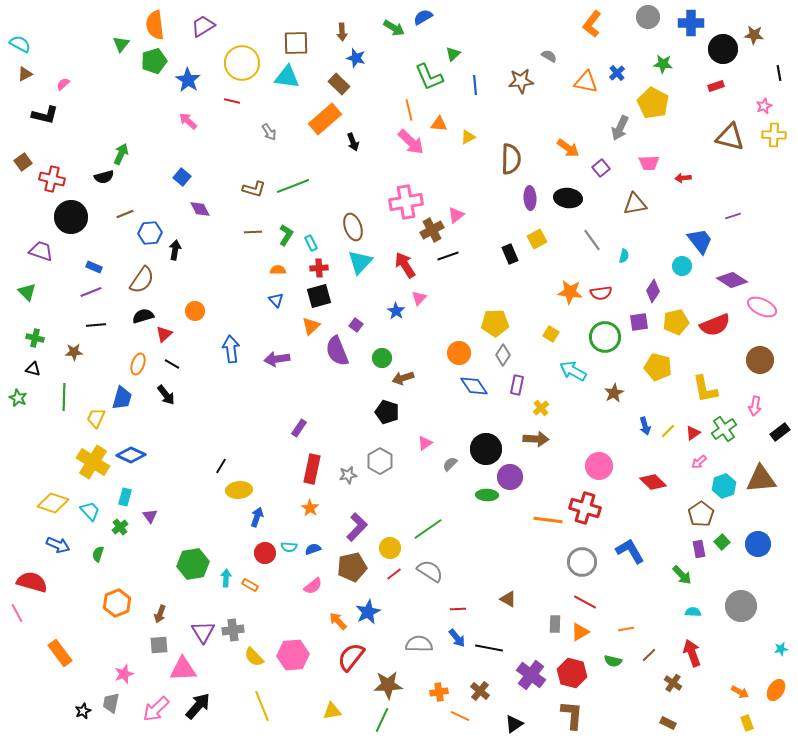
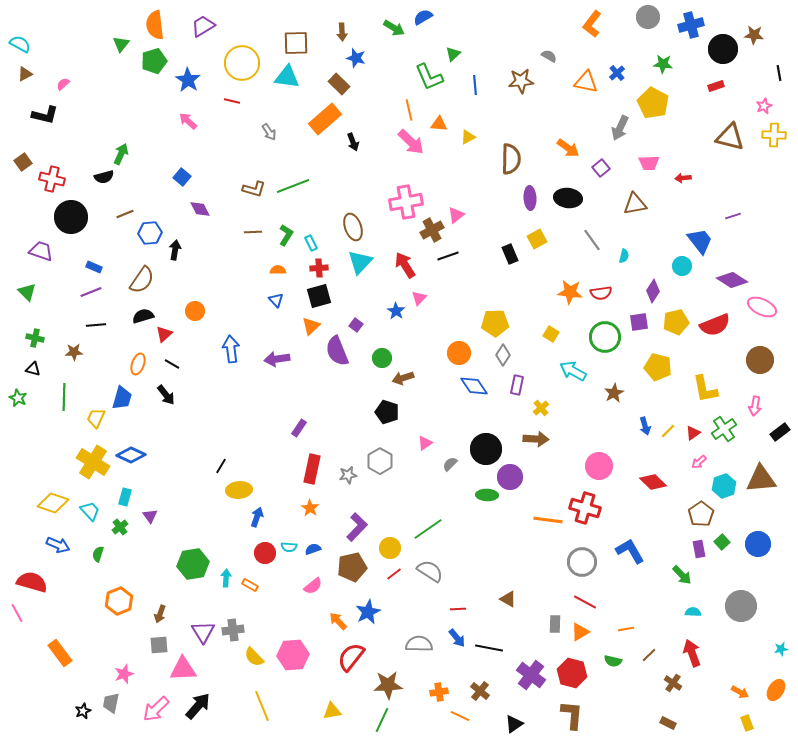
blue cross at (691, 23): moved 2 px down; rotated 15 degrees counterclockwise
orange hexagon at (117, 603): moved 2 px right, 2 px up
